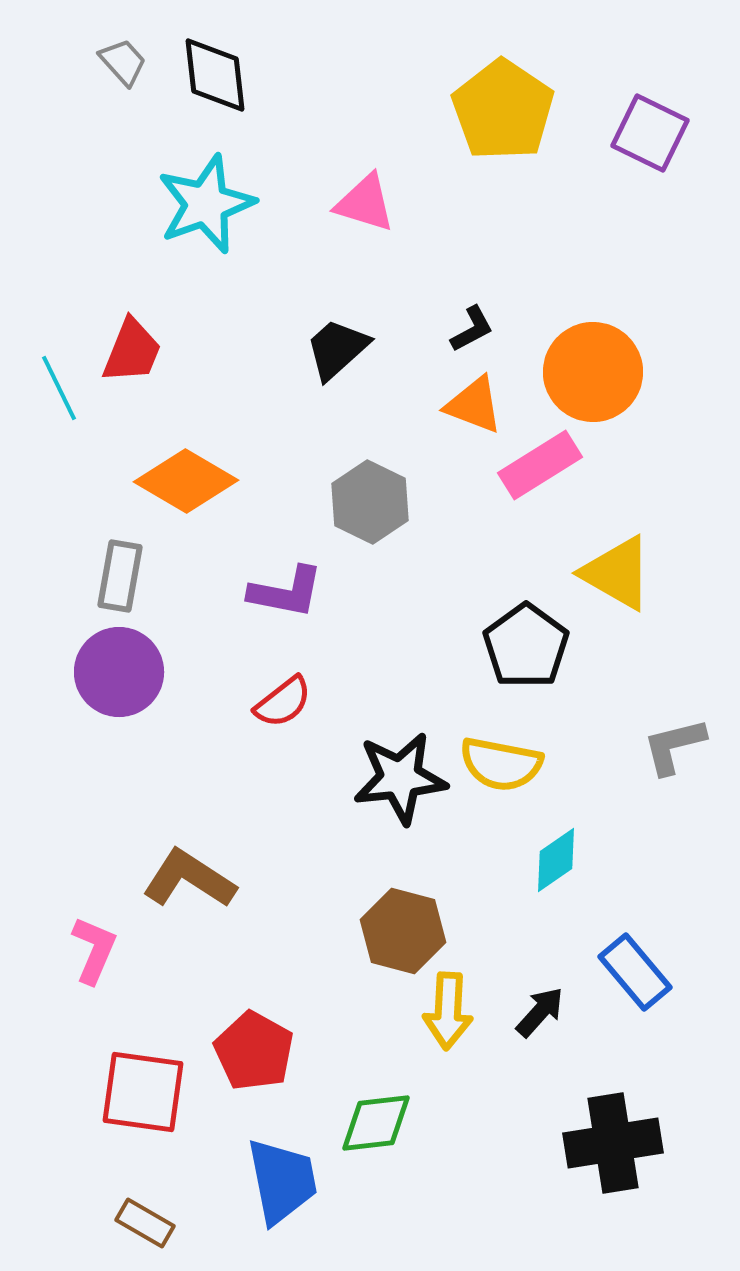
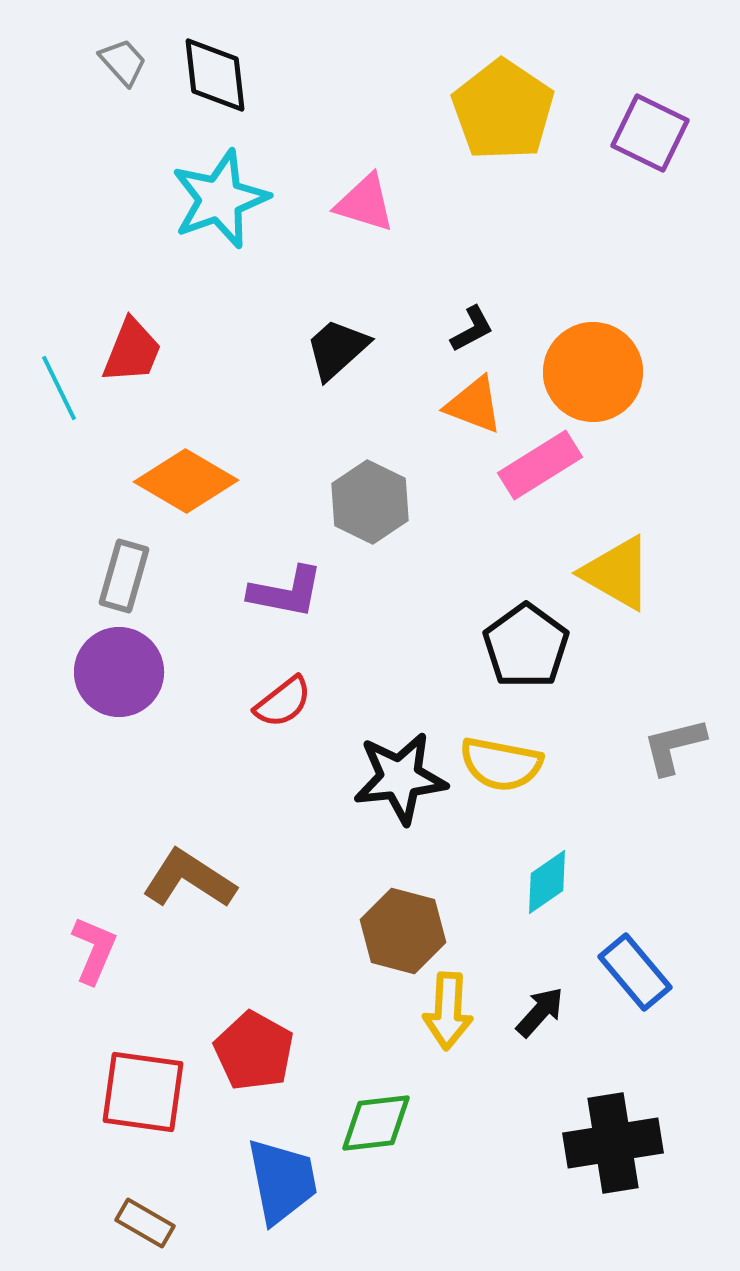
cyan star: moved 14 px right, 5 px up
gray rectangle: moved 4 px right; rotated 6 degrees clockwise
cyan diamond: moved 9 px left, 22 px down
